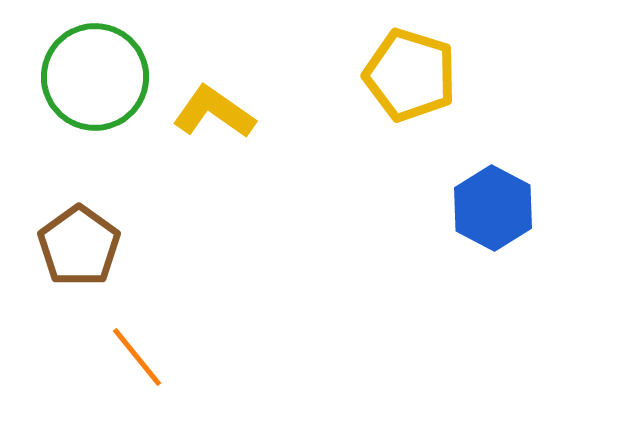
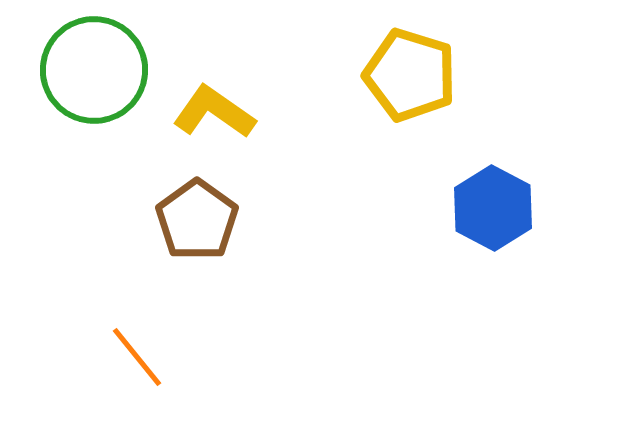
green circle: moved 1 px left, 7 px up
brown pentagon: moved 118 px right, 26 px up
